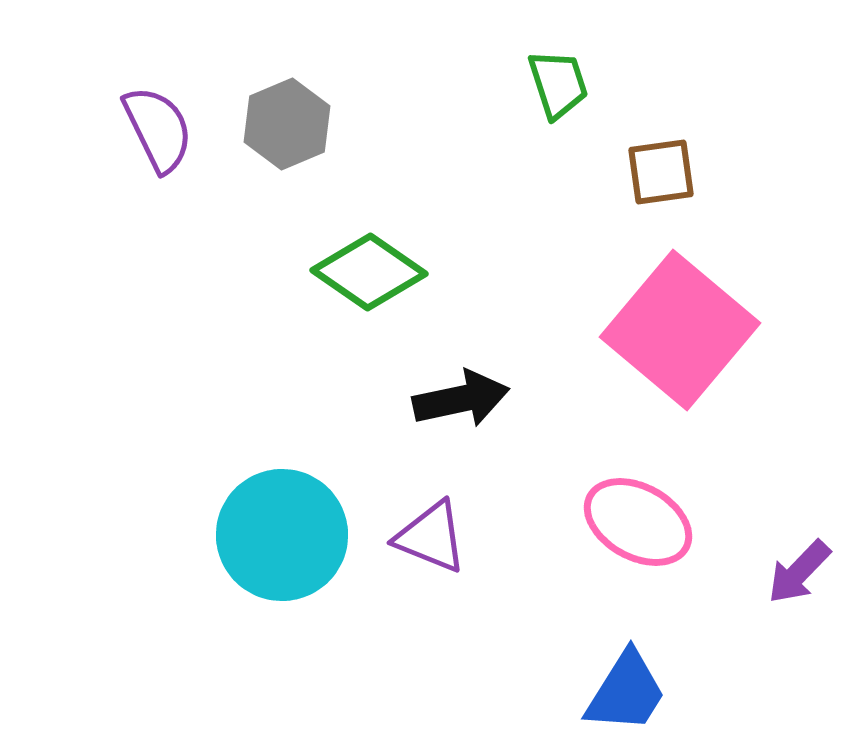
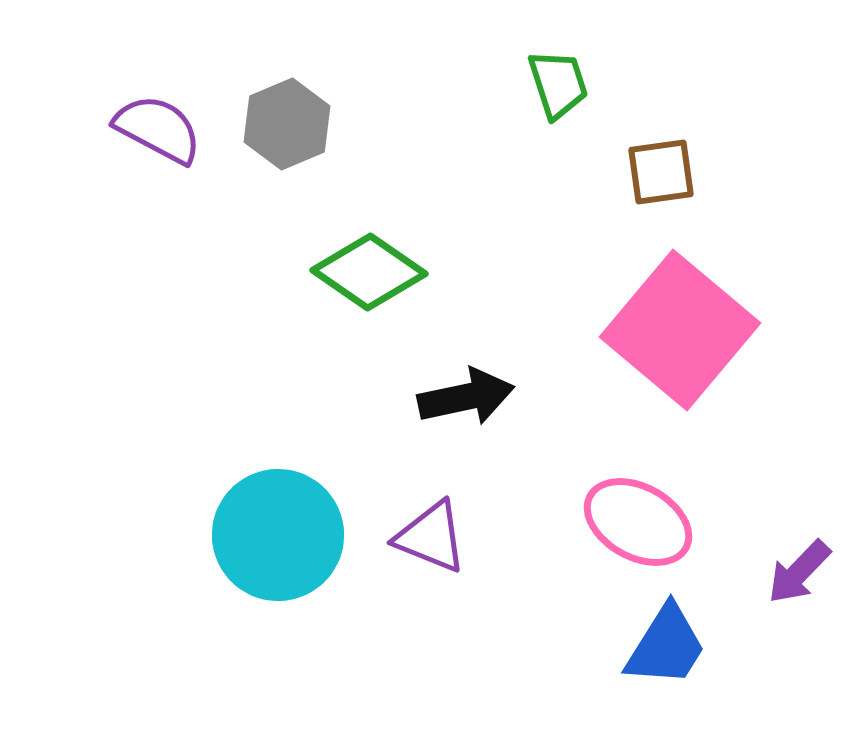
purple semicircle: rotated 36 degrees counterclockwise
black arrow: moved 5 px right, 2 px up
cyan circle: moved 4 px left
blue trapezoid: moved 40 px right, 46 px up
